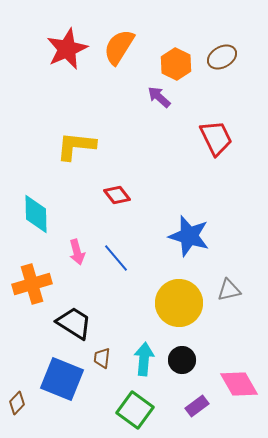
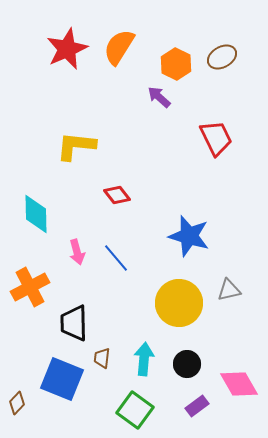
orange cross: moved 2 px left, 3 px down; rotated 12 degrees counterclockwise
black trapezoid: rotated 123 degrees counterclockwise
black circle: moved 5 px right, 4 px down
